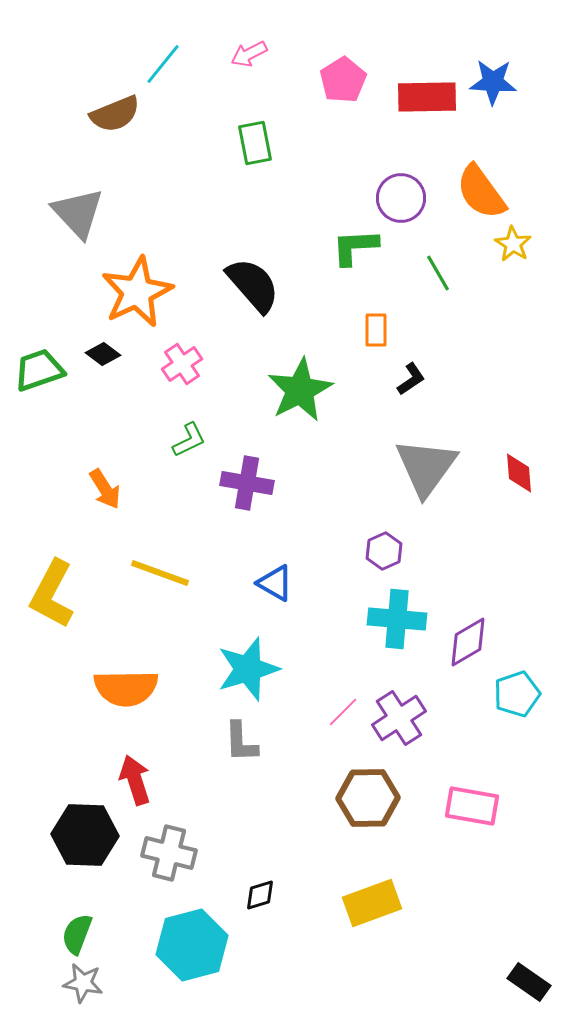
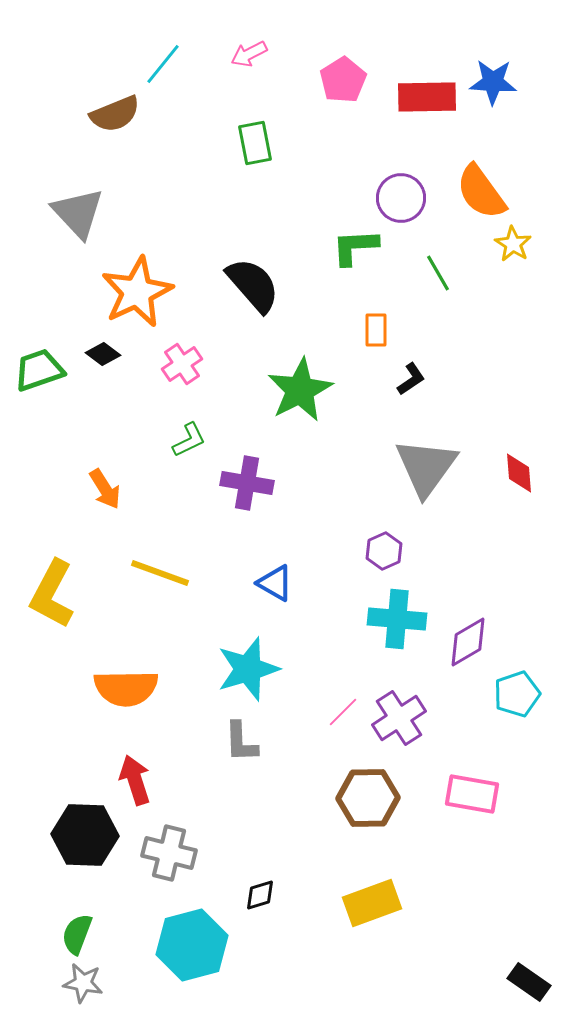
pink rectangle at (472, 806): moved 12 px up
